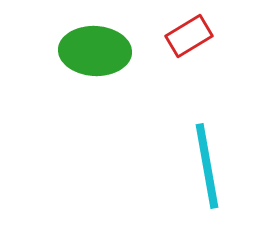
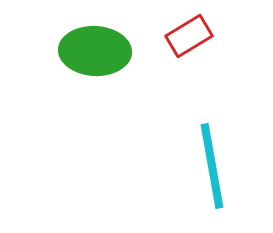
cyan line: moved 5 px right
